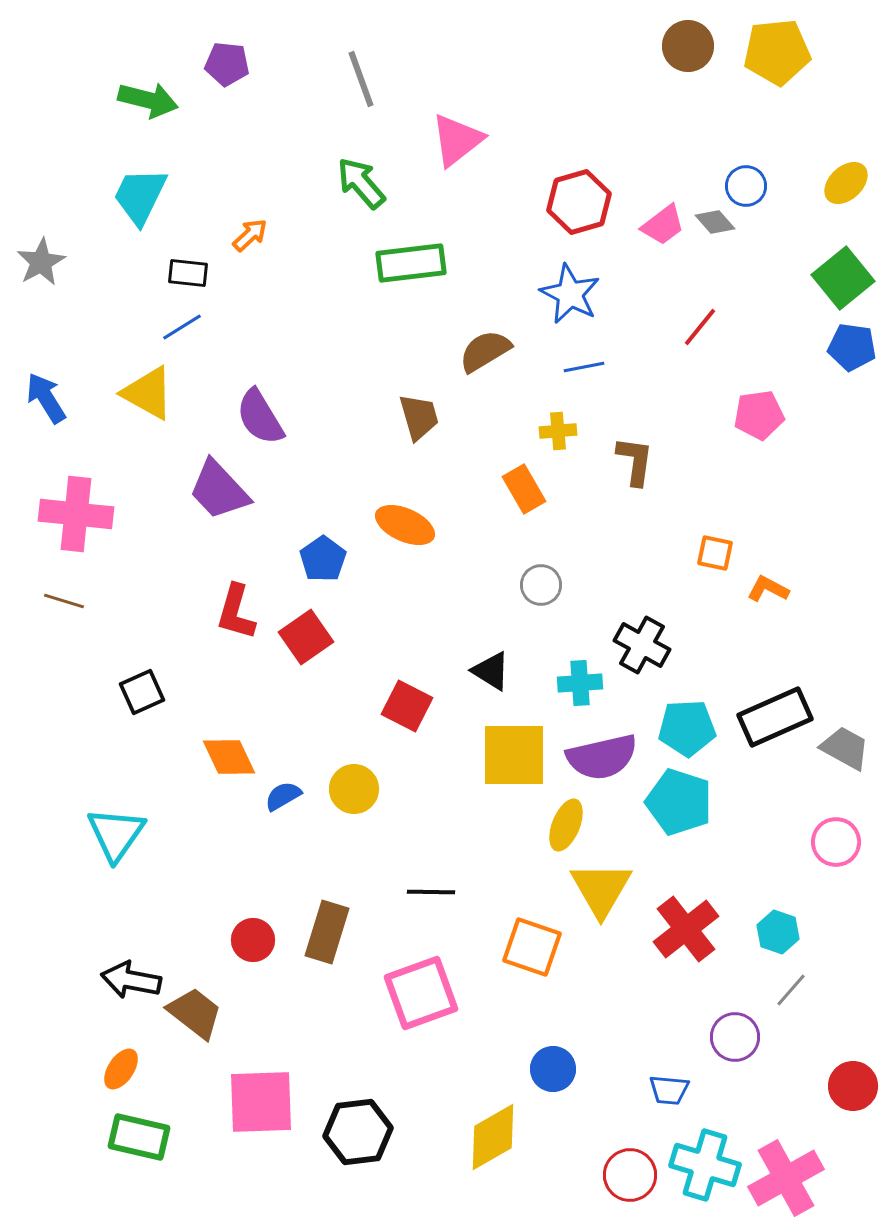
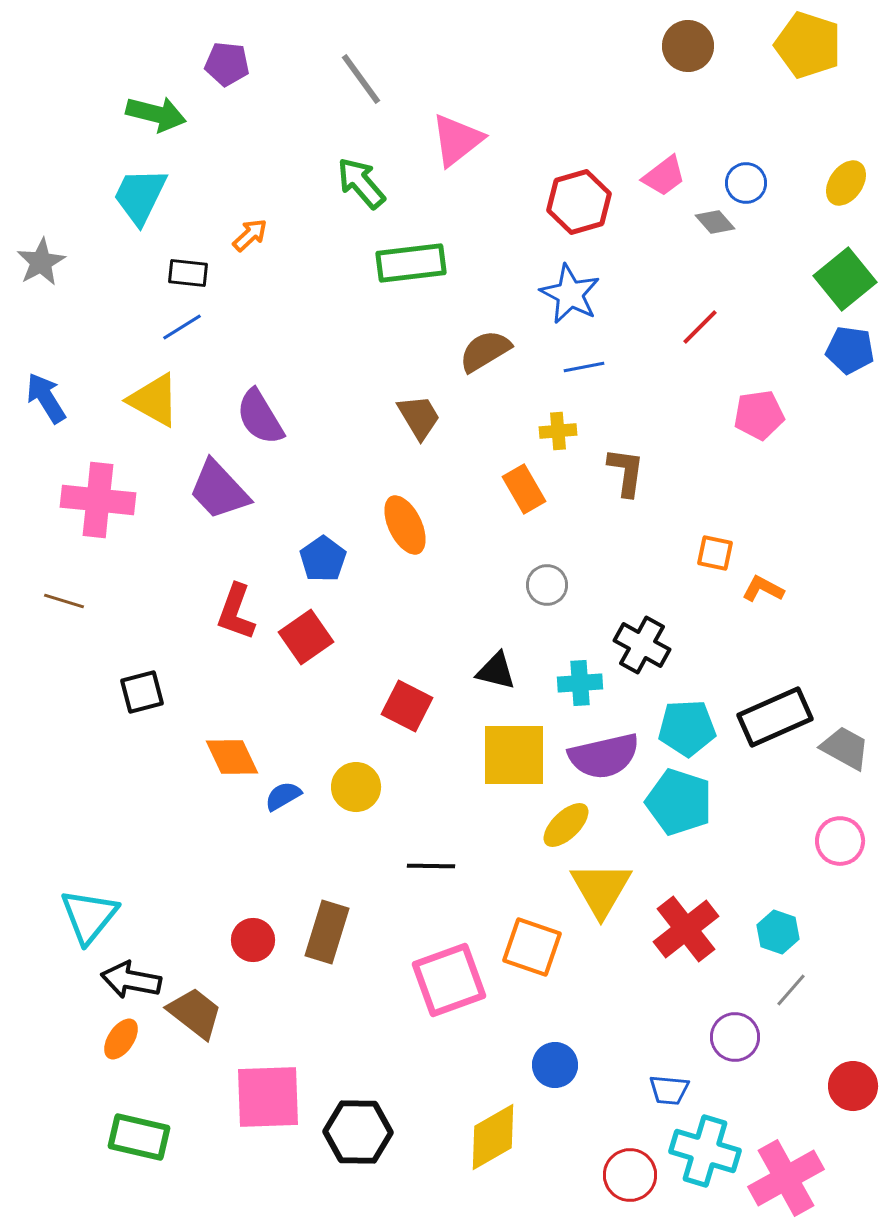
yellow pentagon at (777, 52): moved 31 px right, 7 px up; rotated 24 degrees clockwise
gray line at (361, 79): rotated 16 degrees counterclockwise
green arrow at (148, 100): moved 8 px right, 14 px down
yellow ellipse at (846, 183): rotated 12 degrees counterclockwise
blue circle at (746, 186): moved 3 px up
pink trapezoid at (663, 225): moved 1 px right, 49 px up
green square at (843, 278): moved 2 px right, 1 px down
red line at (700, 327): rotated 6 degrees clockwise
blue pentagon at (852, 347): moved 2 px left, 3 px down
yellow triangle at (148, 393): moved 6 px right, 7 px down
brown trapezoid at (419, 417): rotated 15 degrees counterclockwise
brown L-shape at (635, 461): moved 9 px left, 11 px down
pink cross at (76, 514): moved 22 px right, 14 px up
orange ellipse at (405, 525): rotated 40 degrees clockwise
gray circle at (541, 585): moved 6 px right
orange L-shape at (768, 589): moved 5 px left
red L-shape at (236, 612): rotated 4 degrees clockwise
black triangle at (491, 671): moved 5 px right; rotated 18 degrees counterclockwise
black square at (142, 692): rotated 9 degrees clockwise
orange diamond at (229, 757): moved 3 px right
purple semicircle at (602, 757): moved 2 px right, 1 px up
yellow circle at (354, 789): moved 2 px right, 2 px up
yellow ellipse at (566, 825): rotated 24 degrees clockwise
cyan triangle at (116, 834): moved 27 px left, 82 px down; rotated 4 degrees clockwise
pink circle at (836, 842): moved 4 px right, 1 px up
black line at (431, 892): moved 26 px up
pink square at (421, 993): moved 28 px right, 13 px up
orange ellipse at (121, 1069): moved 30 px up
blue circle at (553, 1069): moved 2 px right, 4 px up
pink square at (261, 1102): moved 7 px right, 5 px up
black hexagon at (358, 1132): rotated 8 degrees clockwise
cyan cross at (705, 1165): moved 14 px up
